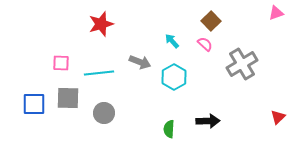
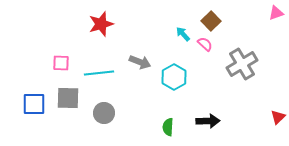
cyan arrow: moved 11 px right, 7 px up
green semicircle: moved 1 px left, 2 px up
